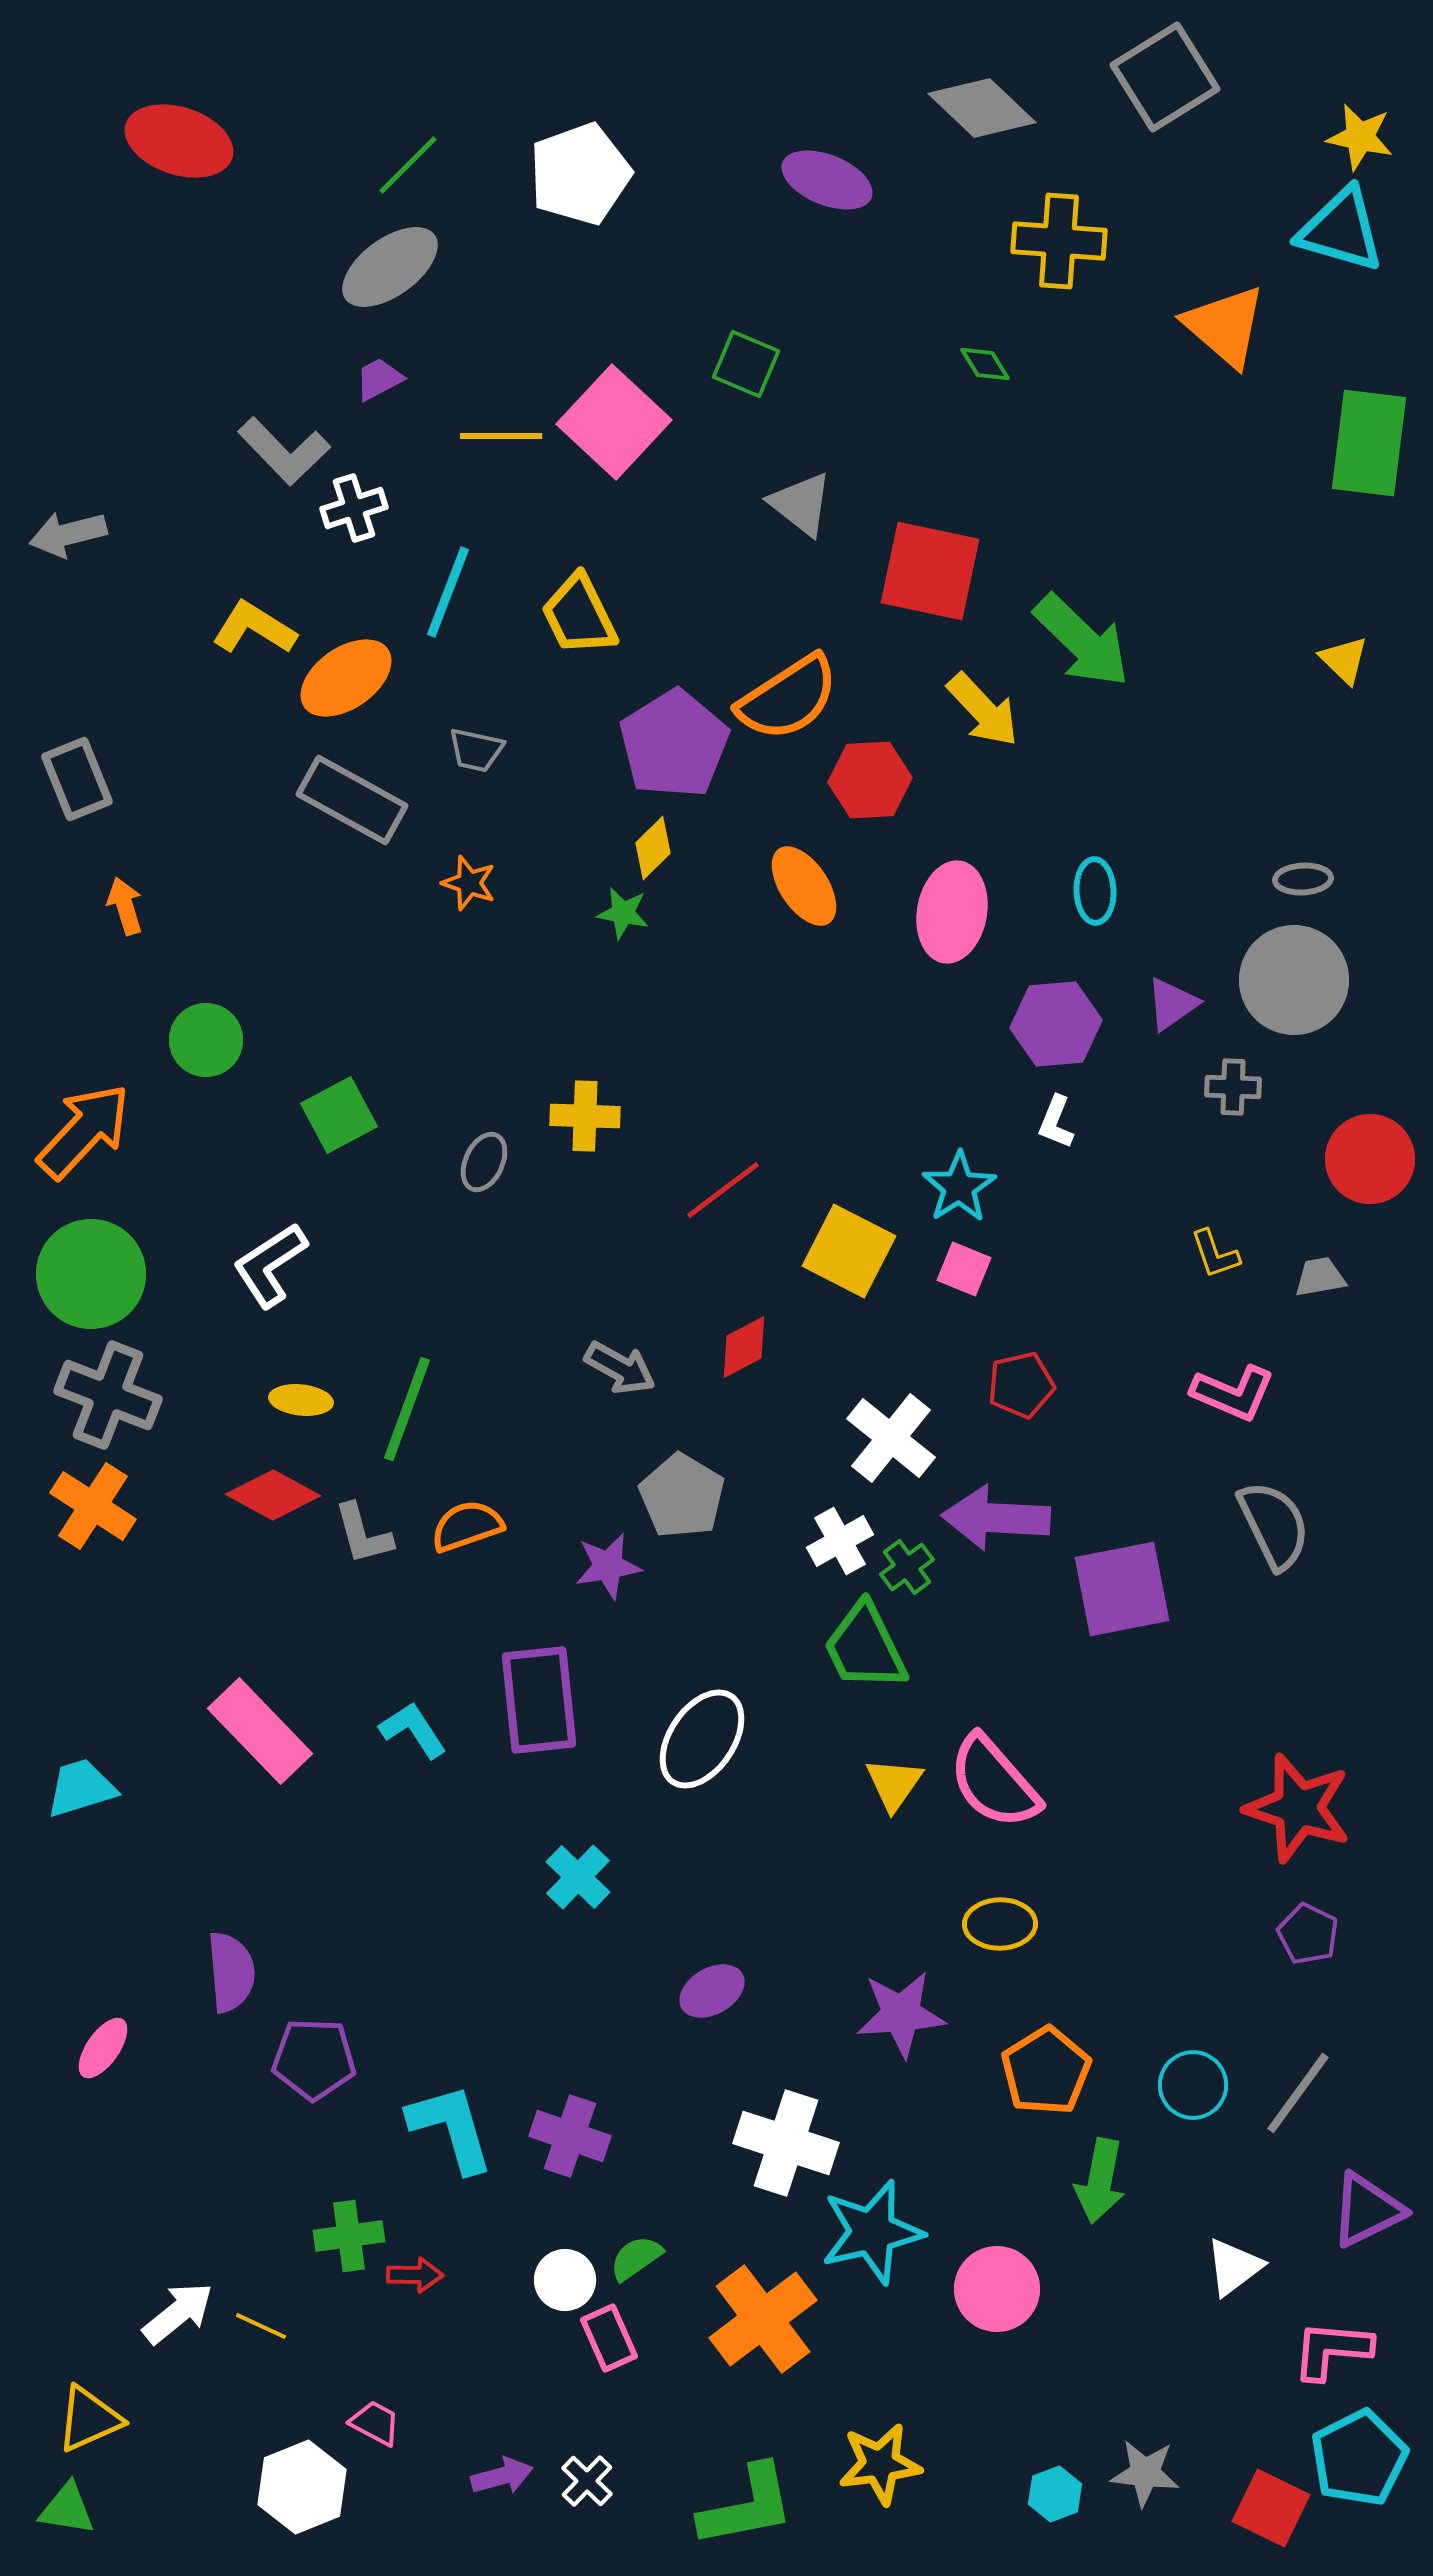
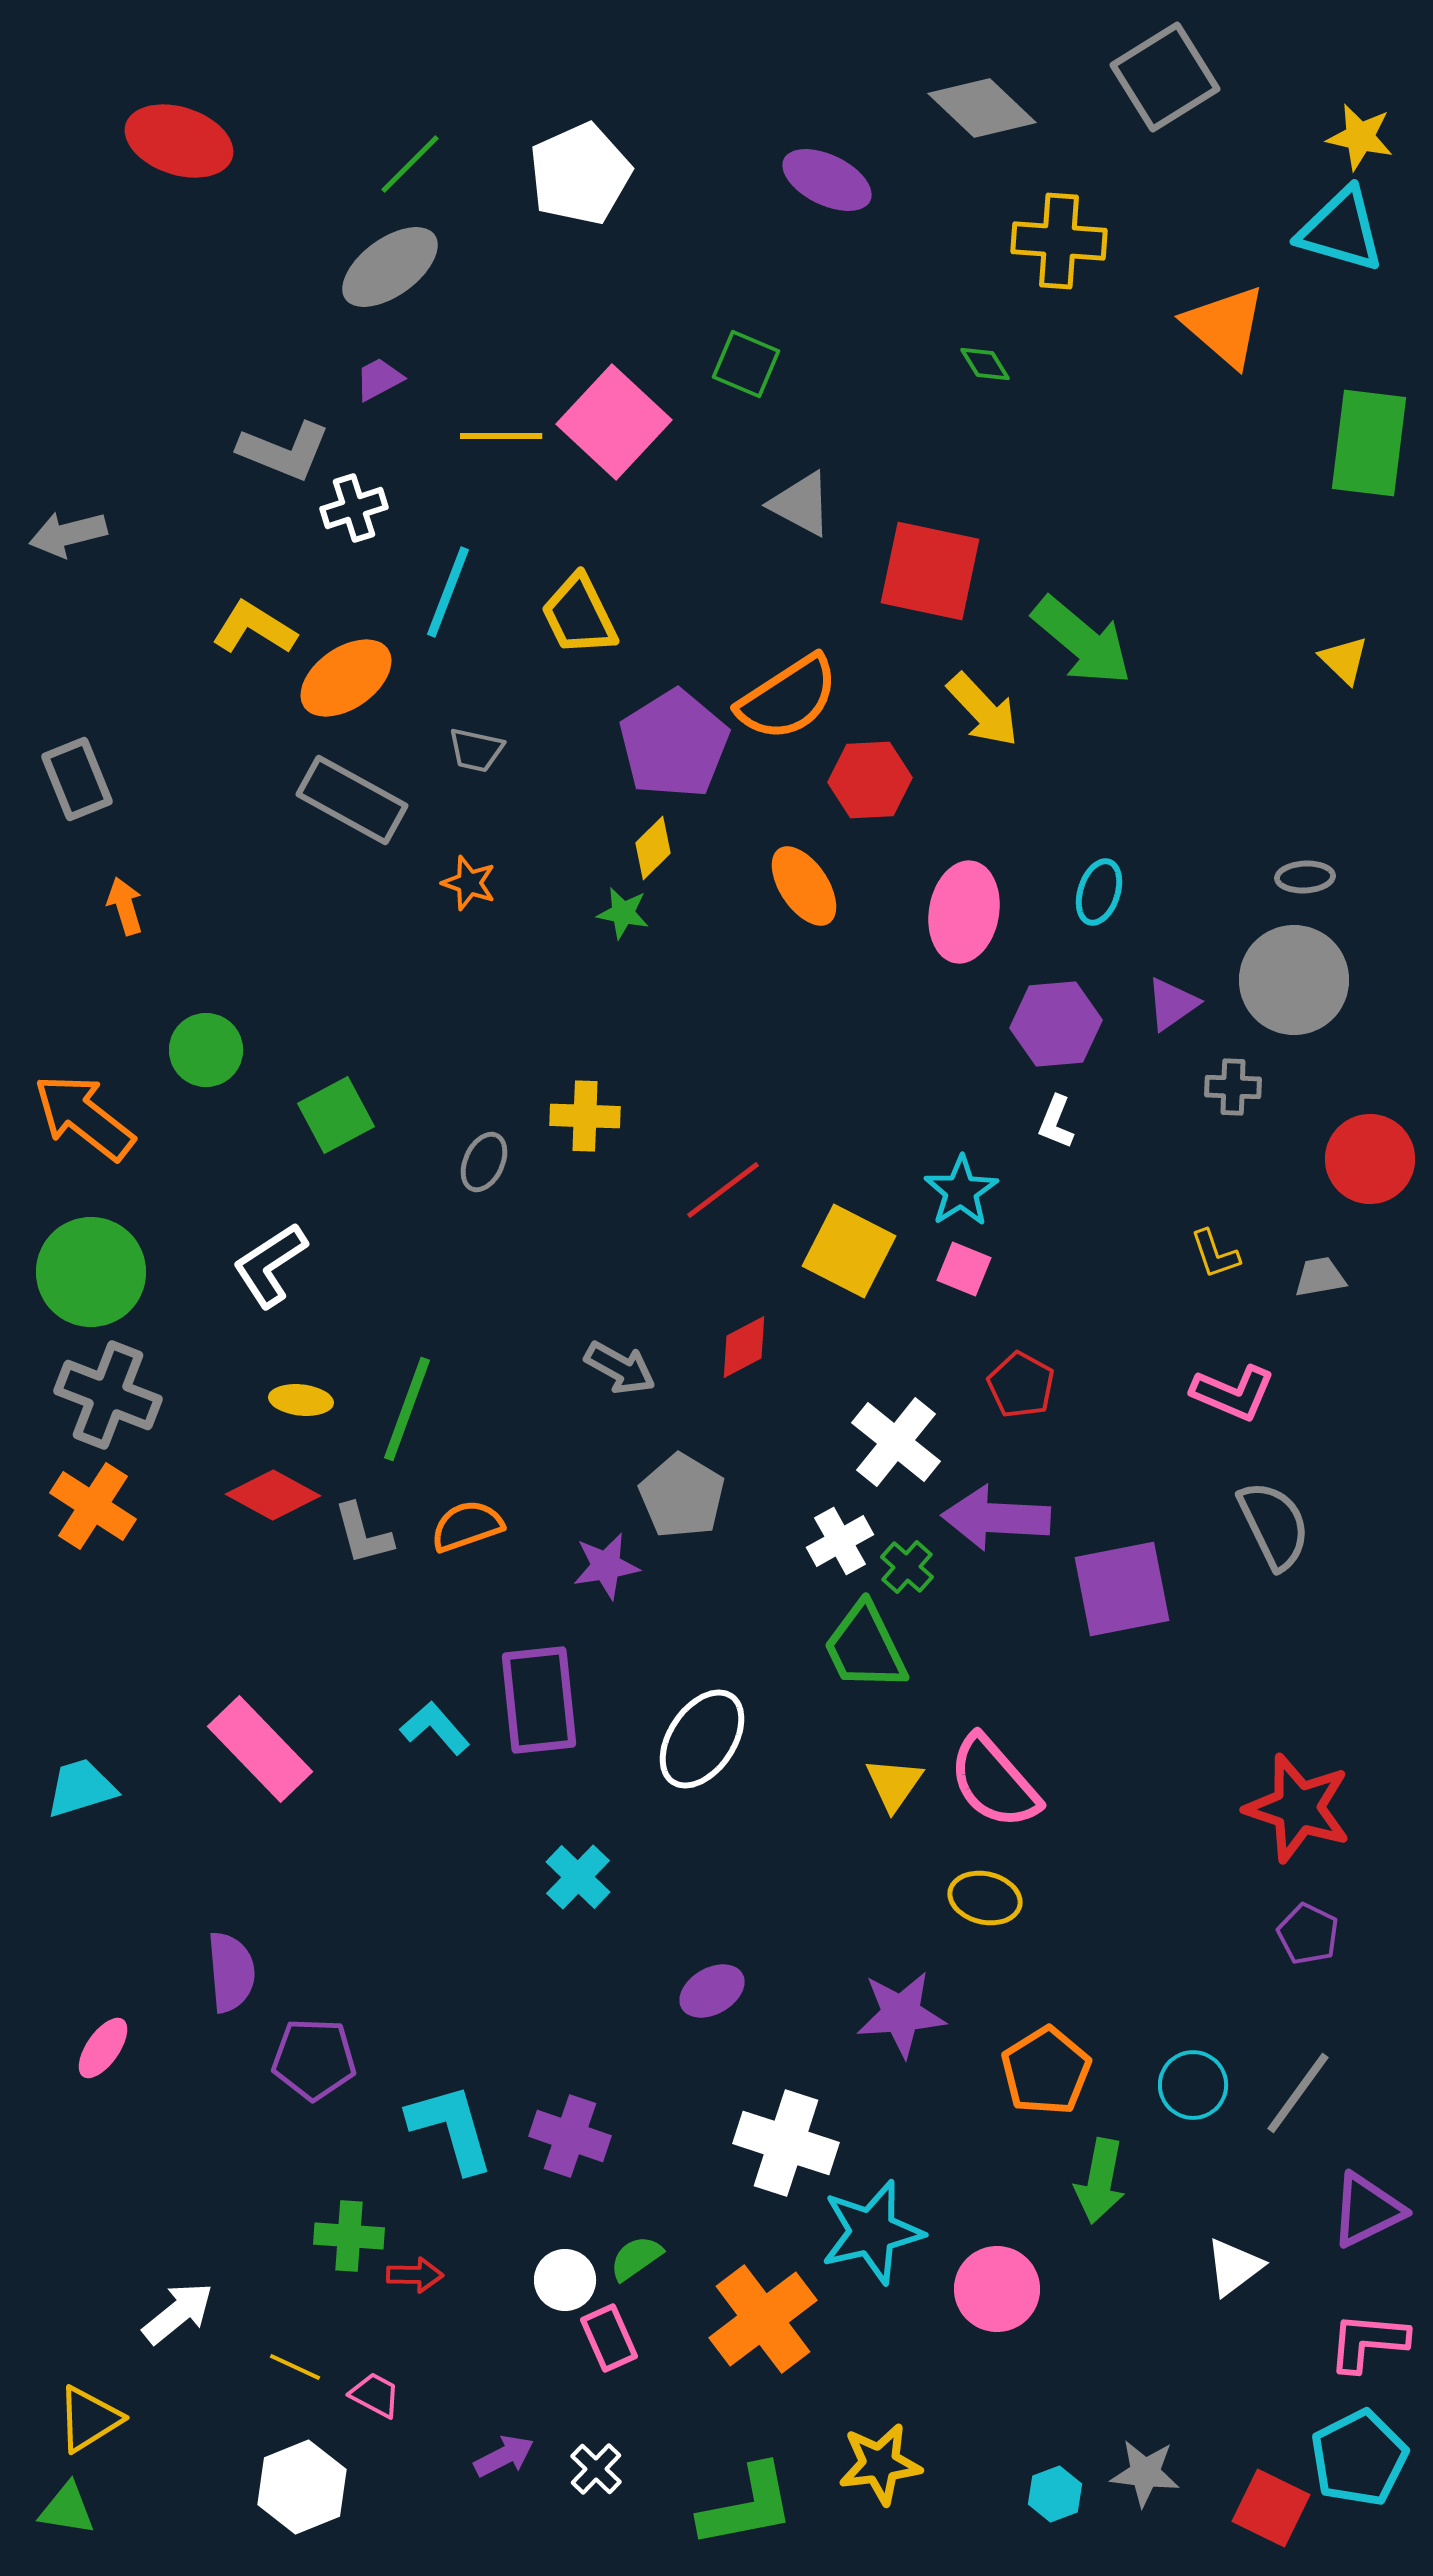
green line at (408, 165): moved 2 px right, 1 px up
white pentagon at (580, 174): rotated 4 degrees counterclockwise
purple ellipse at (827, 180): rotated 4 degrees clockwise
gray L-shape at (284, 451): rotated 24 degrees counterclockwise
gray triangle at (801, 504): rotated 10 degrees counterclockwise
green arrow at (1082, 641): rotated 4 degrees counterclockwise
gray ellipse at (1303, 879): moved 2 px right, 2 px up
cyan ellipse at (1095, 891): moved 4 px right, 1 px down; rotated 20 degrees clockwise
pink ellipse at (952, 912): moved 12 px right
green circle at (206, 1040): moved 10 px down
green square at (339, 1115): moved 3 px left
orange arrow at (84, 1131): moved 14 px up; rotated 95 degrees counterclockwise
cyan star at (959, 1187): moved 2 px right, 4 px down
green circle at (91, 1274): moved 2 px up
red pentagon at (1021, 1385): rotated 30 degrees counterclockwise
white cross at (891, 1438): moved 5 px right, 4 px down
purple star at (608, 1566): moved 2 px left
green cross at (907, 1567): rotated 12 degrees counterclockwise
cyan L-shape at (413, 1730): moved 22 px right, 2 px up; rotated 8 degrees counterclockwise
pink rectangle at (260, 1731): moved 18 px down
yellow ellipse at (1000, 1924): moved 15 px left, 26 px up; rotated 14 degrees clockwise
green cross at (349, 2236): rotated 12 degrees clockwise
yellow line at (261, 2326): moved 34 px right, 41 px down
pink L-shape at (1332, 2350): moved 36 px right, 8 px up
yellow triangle at (89, 2419): rotated 8 degrees counterclockwise
pink trapezoid at (375, 2423): moved 28 px up
purple arrow at (502, 2476): moved 2 px right, 20 px up; rotated 12 degrees counterclockwise
white cross at (587, 2481): moved 9 px right, 12 px up
